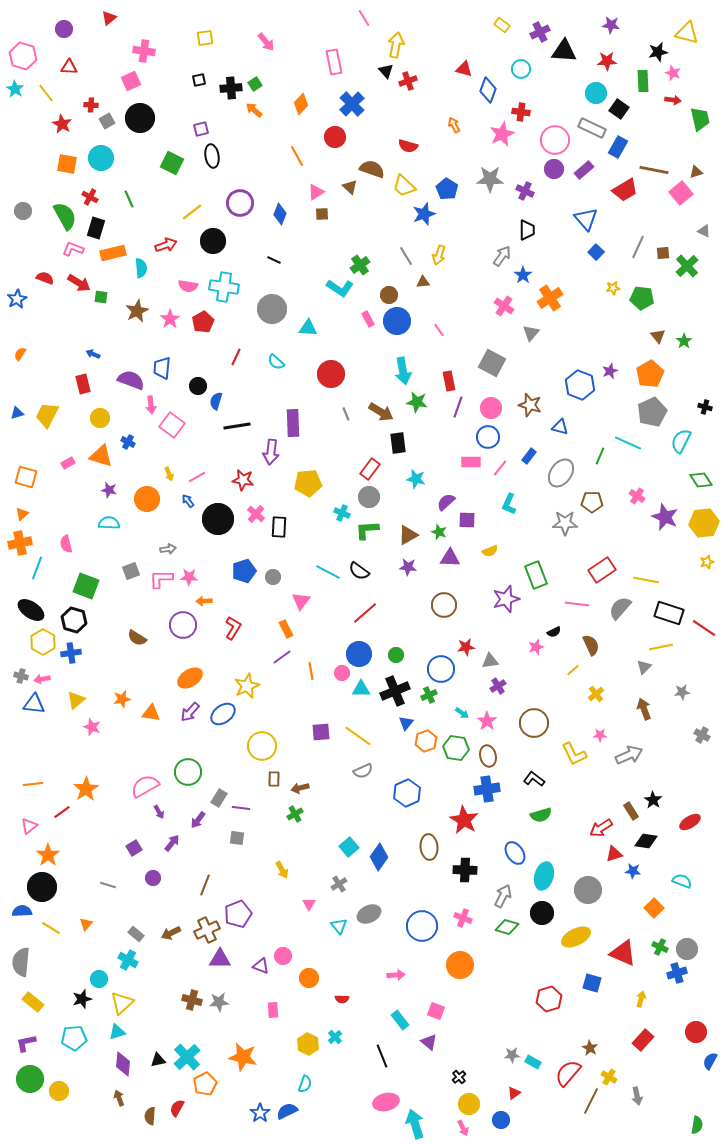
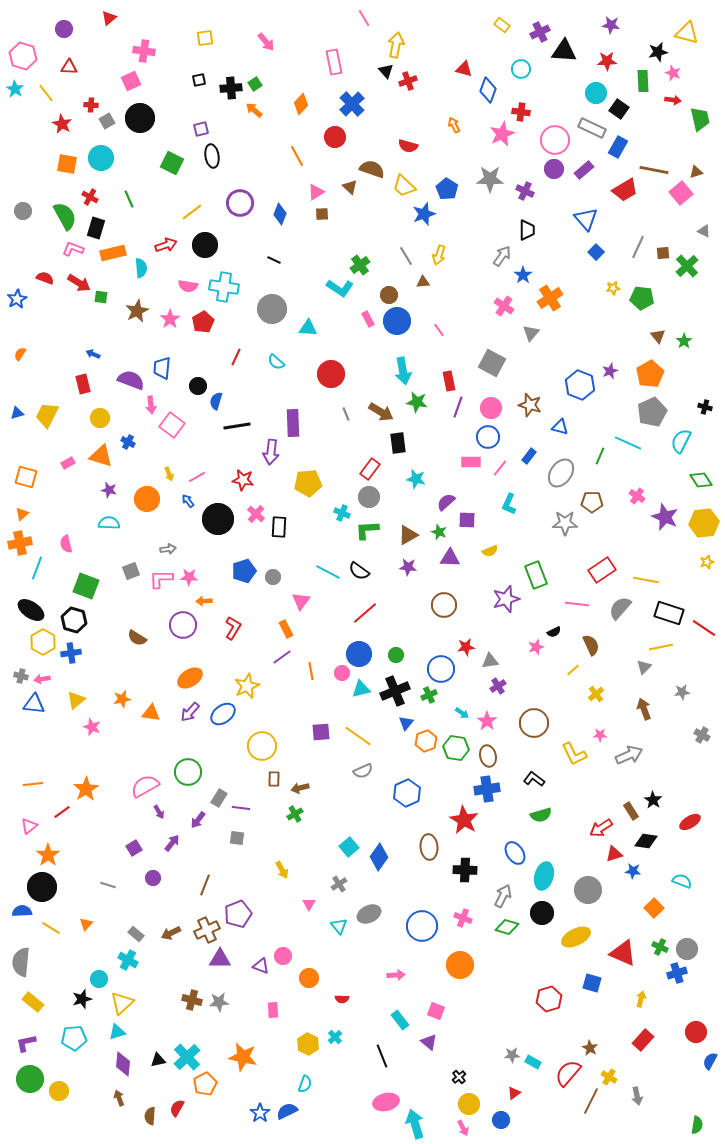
black circle at (213, 241): moved 8 px left, 4 px down
cyan triangle at (361, 689): rotated 12 degrees counterclockwise
